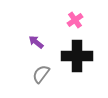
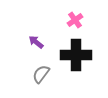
black cross: moved 1 px left, 1 px up
